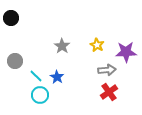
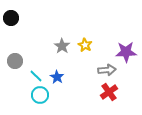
yellow star: moved 12 px left
